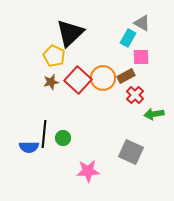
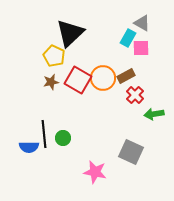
pink square: moved 9 px up
red square: rotated 12 degrees counterclockwise
black line: rotated 12 degrees counterclockwise
pink star: moved 7 px right, 1 px down; rotated 15 degrees clockwise
